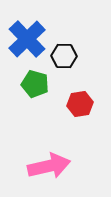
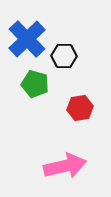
red hexagon: moved 4 px down
pink arrow: moved 16 px right
